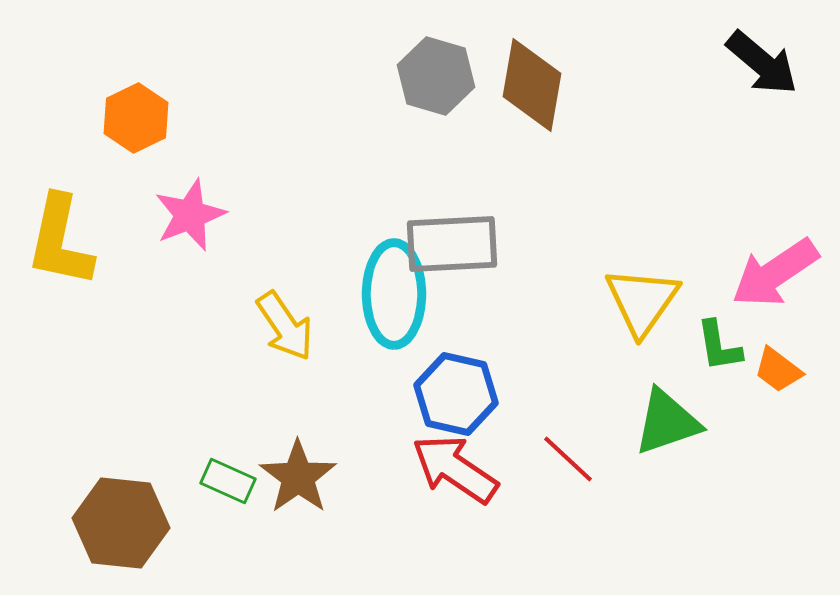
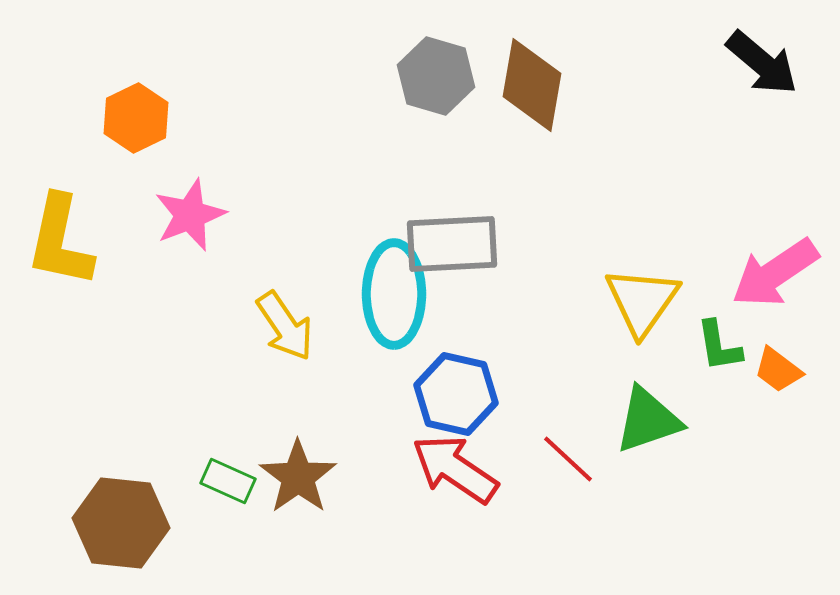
green triangle: moved 19 px left, 2 px up
